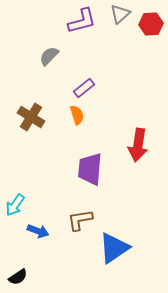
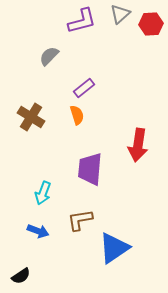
cyan arrow: moved 28 px right, 12 px up; rotated 15 degrees counterclockwise
black semicircle: moved 3 px right, 1 px up
